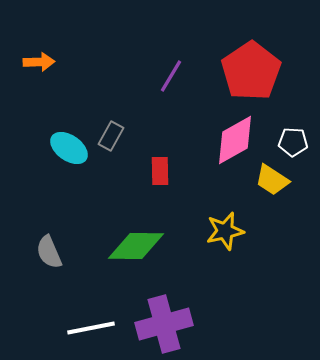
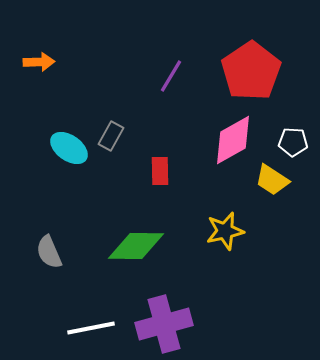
pink diamond: moved 2 px left
